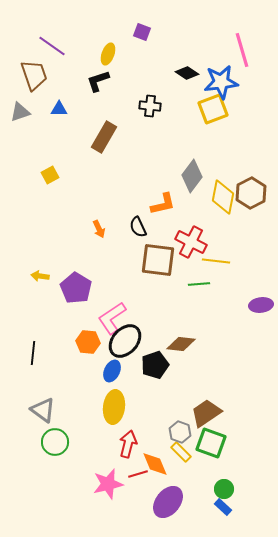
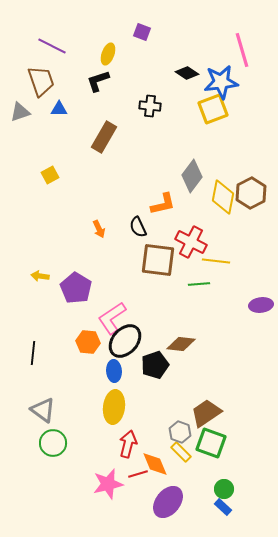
purple line at (52, 46): rotated 8 degrees counterclockwise
brown trapezoid at (34, 75): moved 7 px right, 6 px down
blue ellipse at (112, 371): moved 2 px right; rotated 30 degrees counterclockwise
green circle at (55, 442): moved 2 px left, 1 px down
